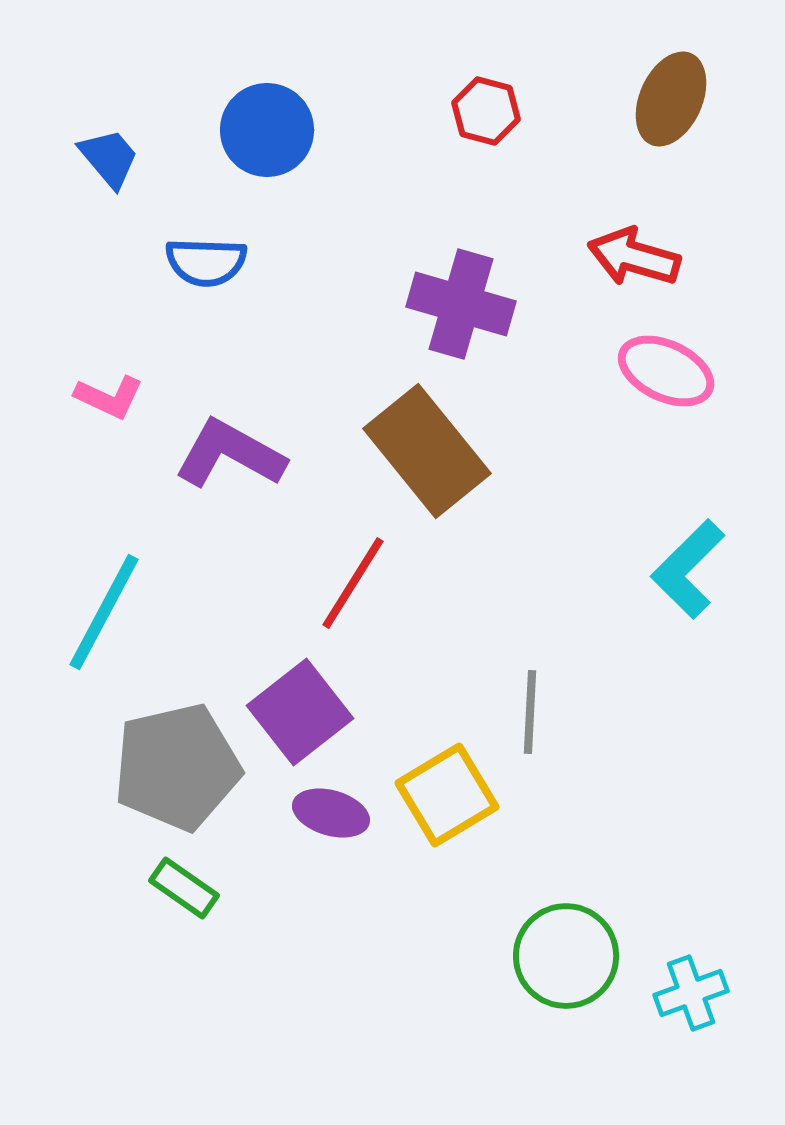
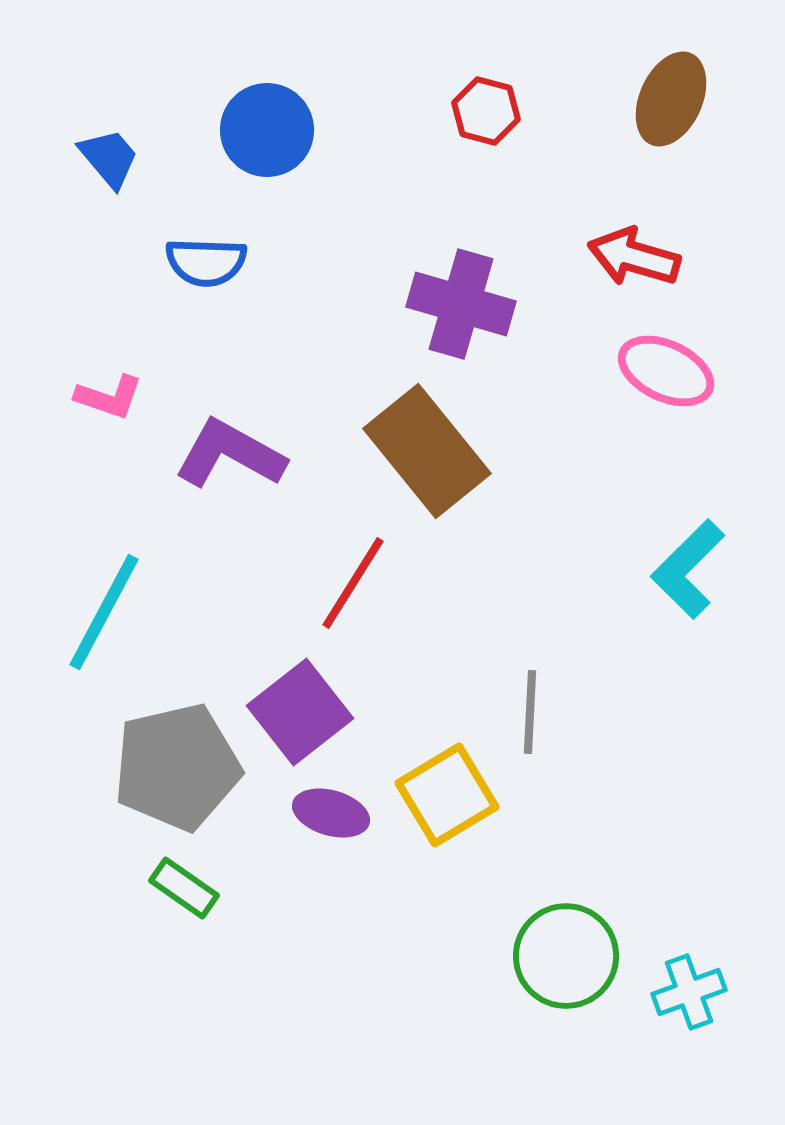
pink L-shape: rotated 6 degrees counterclockwise
cyan cross: moved 2 px left, 1 px up
